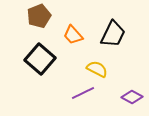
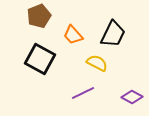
black square: rotated 12 degrees counterclockwise
yellow semicircle: moved 6 px up
